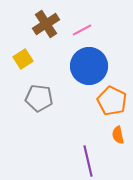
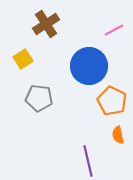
pink line: moved 32 px right
